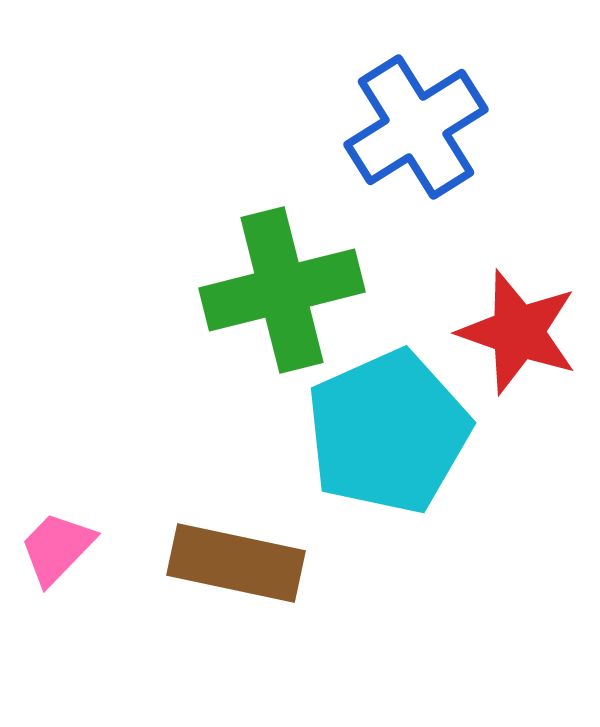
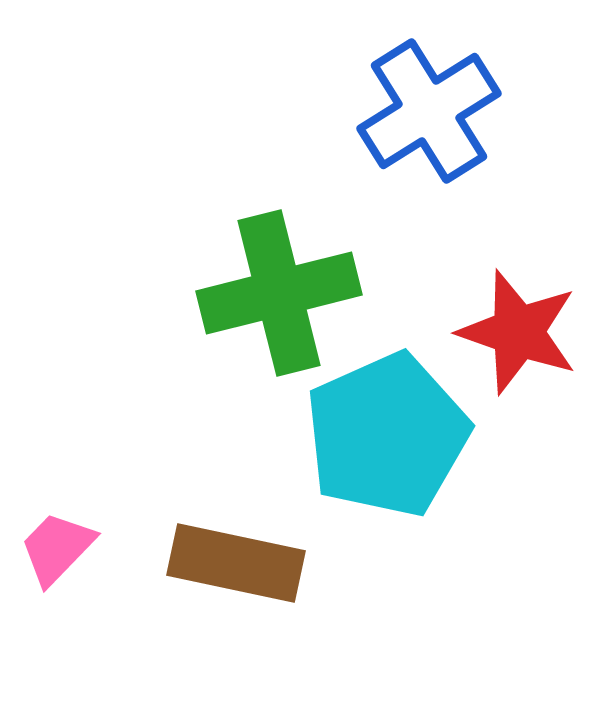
blue cross: moved 13 px right, 16 px up
green cross: moved 3 px left, 3 px down
cyan pentagon: moved 1 px left, 3 px down
